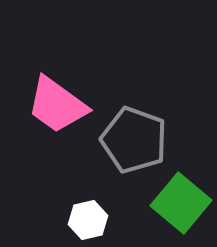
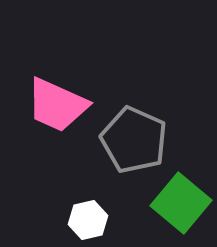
pink trapezoid: rotated 12 degrees counterclockwise
gray pentagon: rotated 4 degrees clockwise
